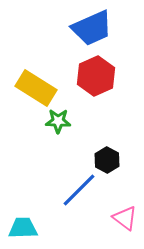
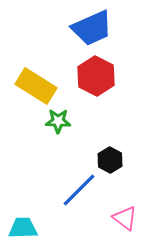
red hexagon: rotated 9 degrees counterclockwise
yellow rectangle: moved 2 px up
black hexagon: moved 3 px right
